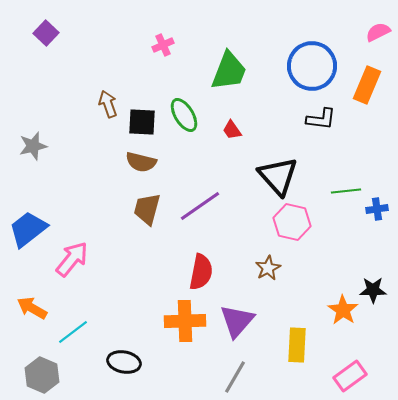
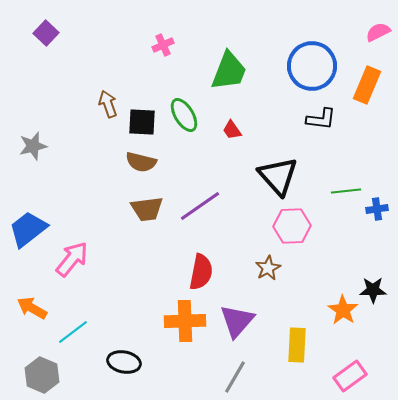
brown trapezoid: rotated 112 degrees counterclockwise
pink hexagon: moved 4 px down; rotated 15 degrees counterclockwise
